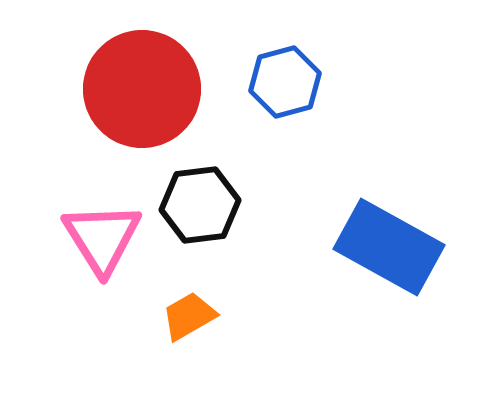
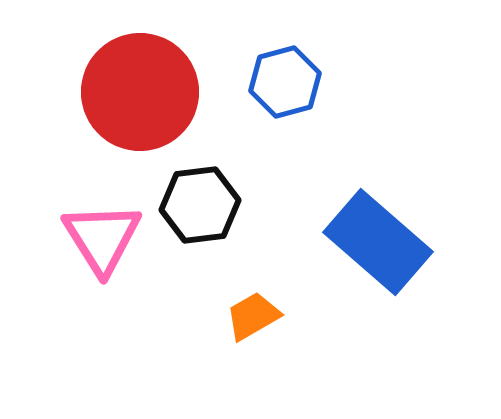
red circle: moved 2 px left, 3 px down
blue rectangle: moved 11 px left, 5 px up; rotated 12 degrees clockwise
orange trapezoid: moved 64 px right
